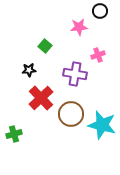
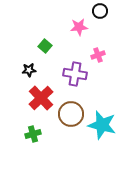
green cross: moved 19 px right
